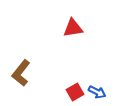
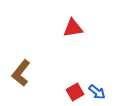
blue arrow: rotated 12 degrees clockwise
